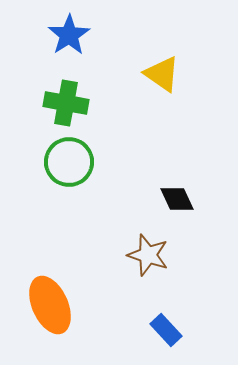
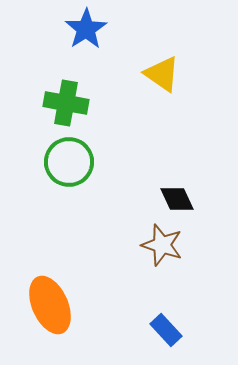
blue star: moved 17 px right, 6 px up
brown star: moved 14 px right, 10 px up
